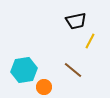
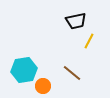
yellow line: moved 1 px left
brown line: moved 1 px left, 3 px down
orange circle: moved 1 px left, 1 px up
